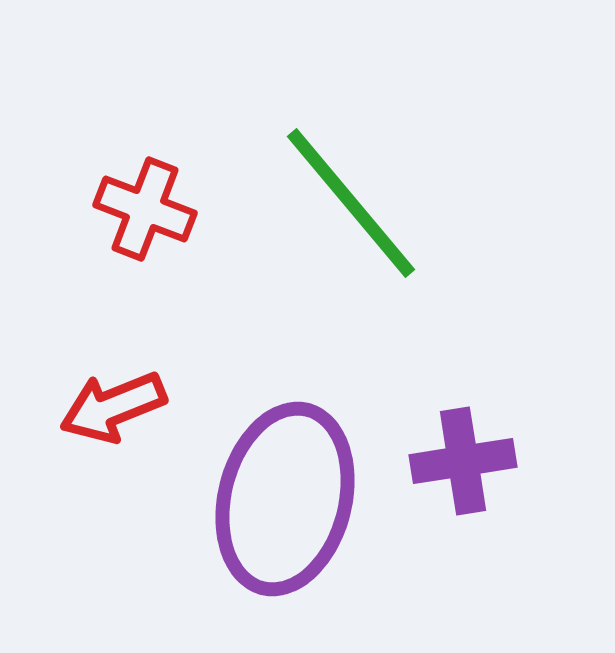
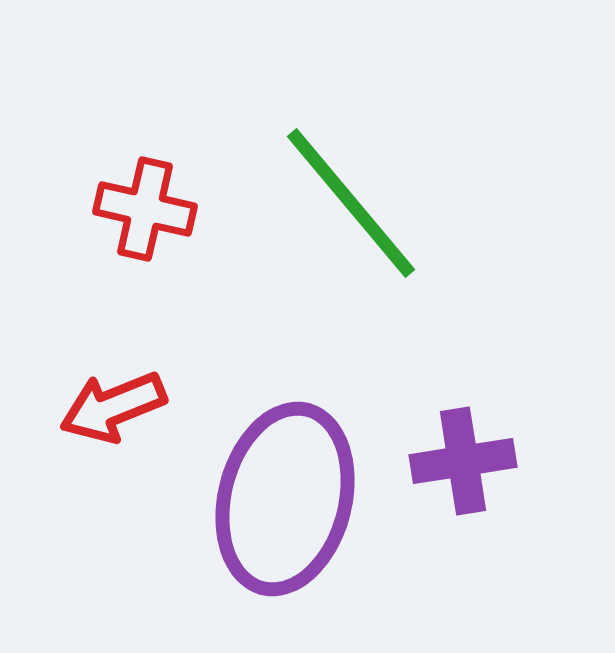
red cross: rotated 8 degrees counterclockwise
